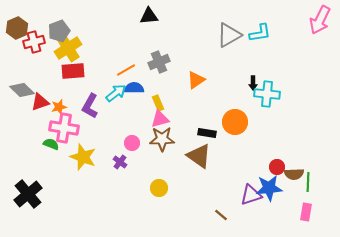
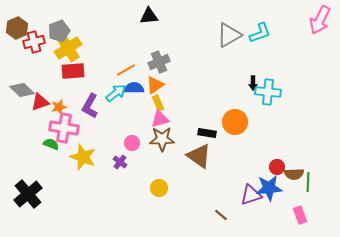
cyan L-shape: rotated 10 degrees counterclockwise
orange triangle: moved 41 px left, 5 px down
cyan cross: moved 1 px right, 2 px up
pink rectangle: moved 6 px left, 3 px down; rotated 30 degrees counterclockwise
